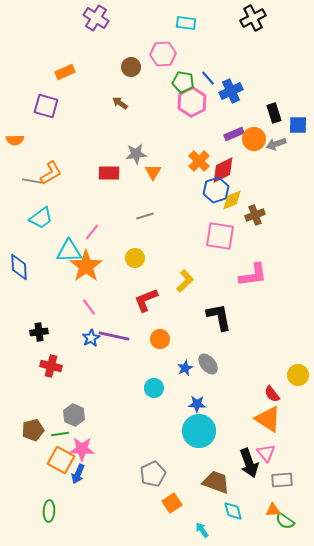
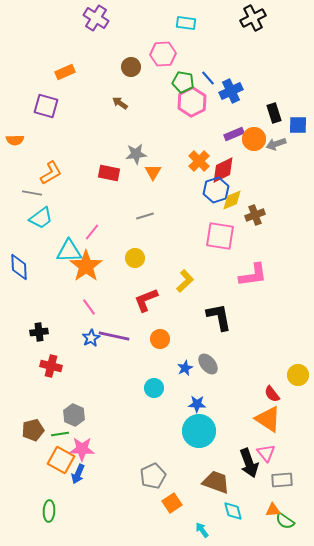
red rectangle at (109, 173): rotated 10 degrees clockwise
gray line at (32, 181): moved 12 px down
gray pentagon at (153, 474): moved 2 px down
